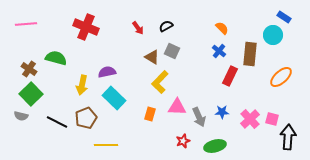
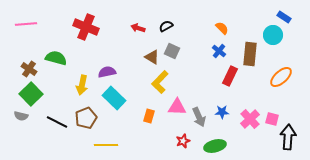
red arrow: rotated 144 degrees clockwise
orange rectangle: moved 1 px left, 2 px down
